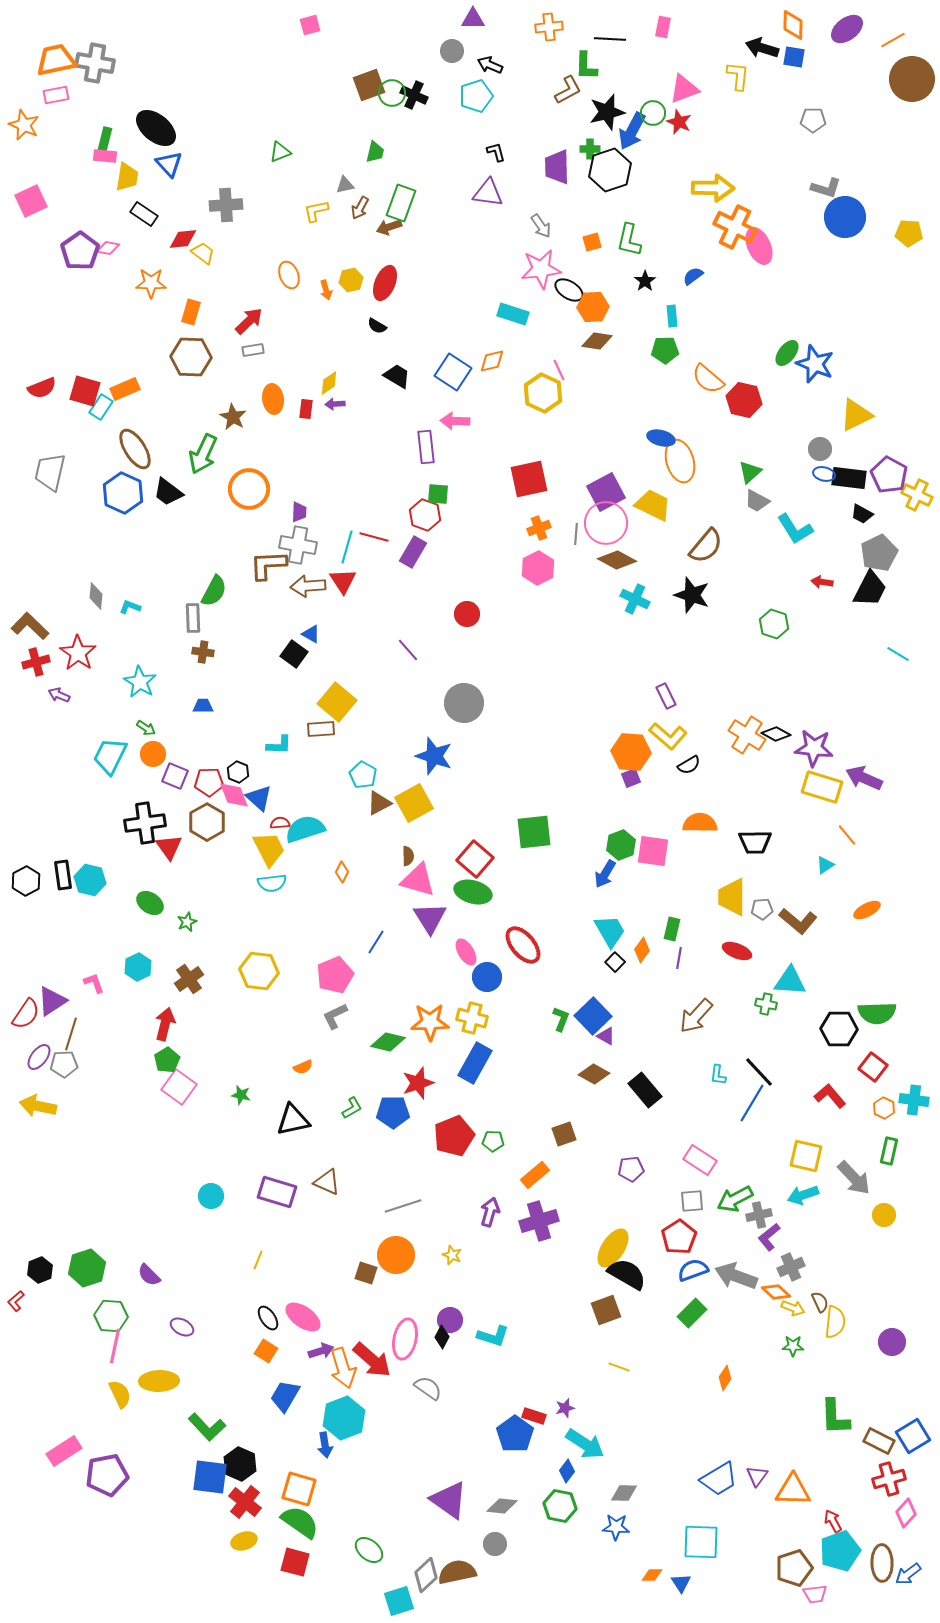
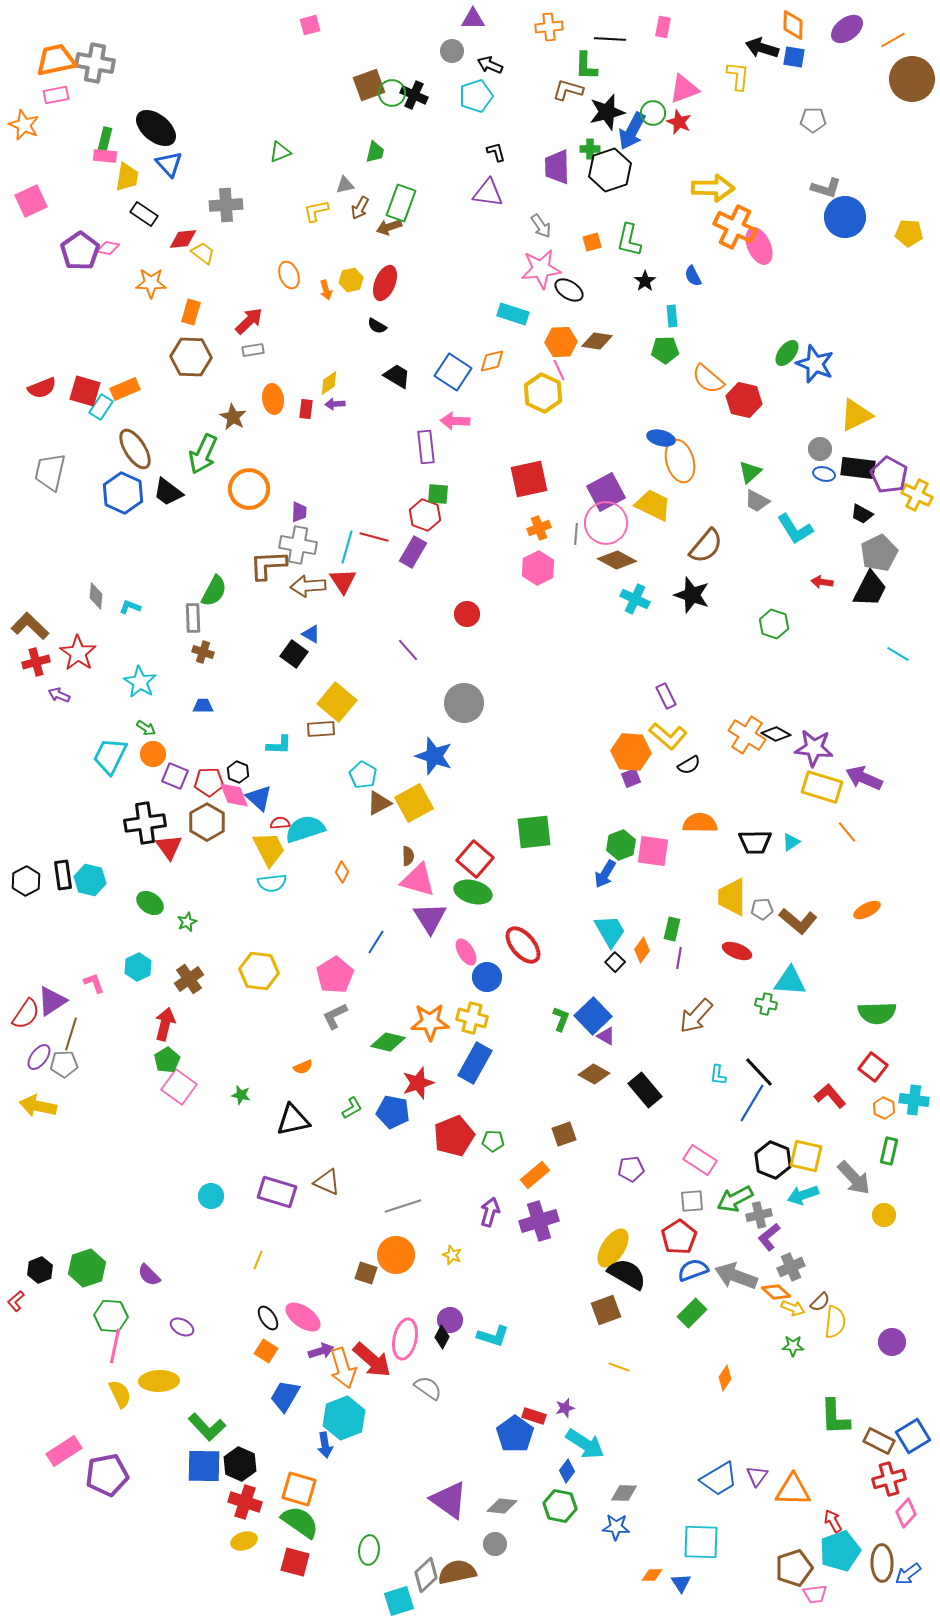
brown L-shape at (568, 90): rotated 136 degrees counterclockwise
blue semicircle at (693, 276): rotated 80 degrees counterclockwise
orange hexagon at (593, 307): moved 32 px left, 35 px down
black rectangle at (849, 478): moved 9 px right, 10 px up
brown cross at (203, 652): rotated 10 degrees clockwise
orange line at (847, 835): moved 3 px up
cyan triangle at (825, 865): moved 34 px left, 23 px up
pink pentagon at (335, 975): rotated 9 degrees counterclockwise
black hexagon at (839, 1029): moved 66 px left, 131 px down; rotated 21 degrees clockwise
blue pentagon at (393, 1112): rotated 12 degrees clockwise
brown semicircle at (820, 1302): rotated 70 degrees clockwise
blue square at (210, 1477): moved 6 px left, 11 px up; rotated 6 degrees counterclockwise
red cross at (245, 1502): rotated 20 degrees counterclockwise
green ellipse at (369, 1550): rotated 56 degrees clockwise
